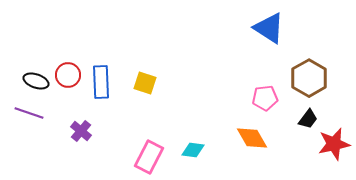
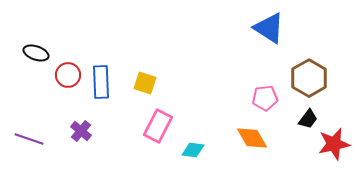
black ellipse: moved 28 px up
purple line: moved 26 px down
pink rectangle: moved 9 px right, 31 px up
